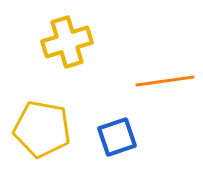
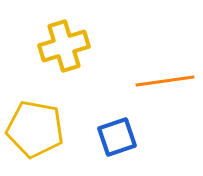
yellow cross: moved 3 px left, 4 px down
yellow pentagon: moved 7 px left
